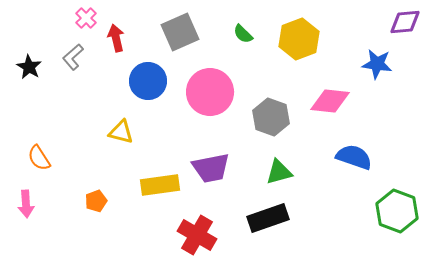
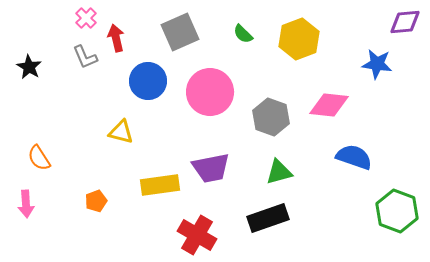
gray L-shape: moved 12 px right; rotated 72 degrees counterclockwise
pink diamond: moved 1 px left, 4 px down
